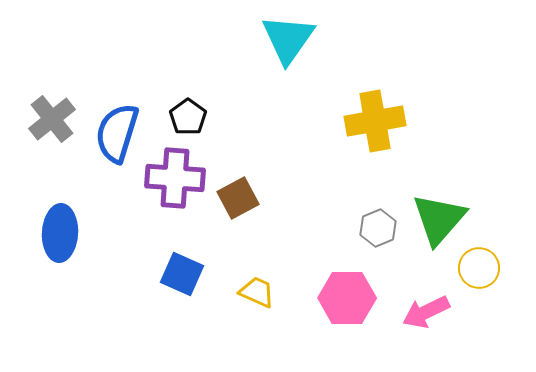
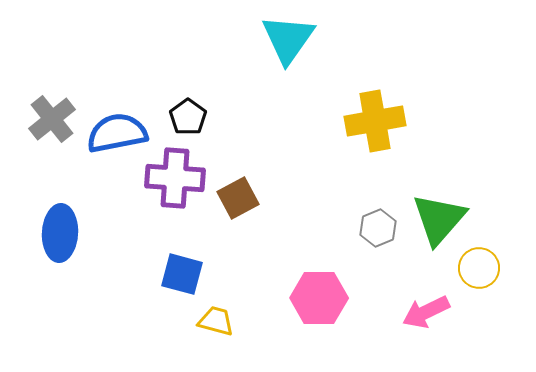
blue semicircle: rotated 62 degrees clockwise
blue square: rotated 9 degrees counterclockwise
yellow trapezoid: moved 41 px left, 29 px down; rotated 9 degrees counterclockwise
pink hexagon: moved 28 px left
